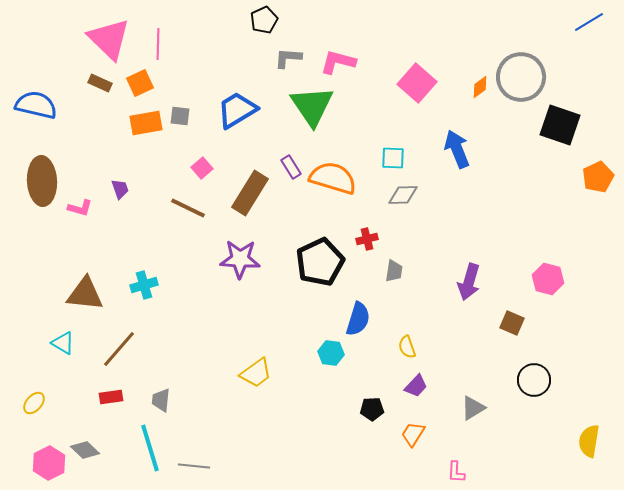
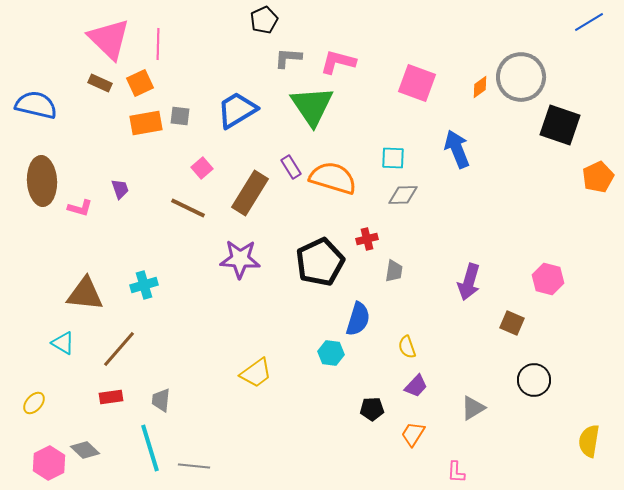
pink square at (417, 83): rotated 21 degrees counterclockwise
